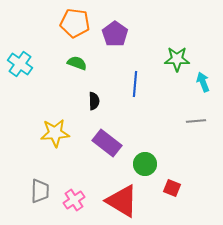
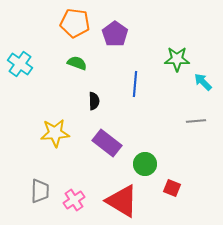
cyan arrow: rotated 24 degrees counterclockwise
